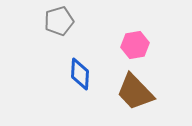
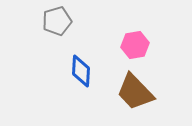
gray pentagon: moved 2 px left
blue diamond: moved 1 px right, 3 px up
